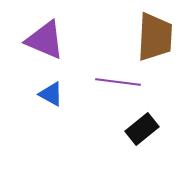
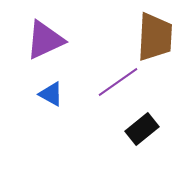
purple triangle: rotated 48 degrees counterclockwise
purple line: rotated 42 degrees counterclockwise
